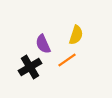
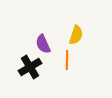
orange line: rotated 54 degrees counterclockwise
